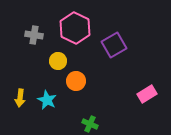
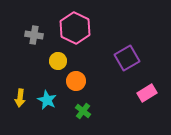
purple square: moved 13 px right, 13 px down
pink rectangle: moved 1 px up
green cross: moved 7 px left, 13 px up; rotated 14 degrees clockwise
